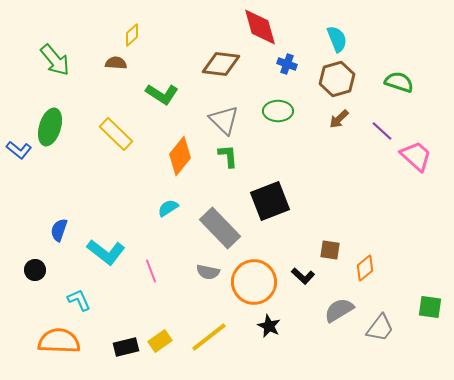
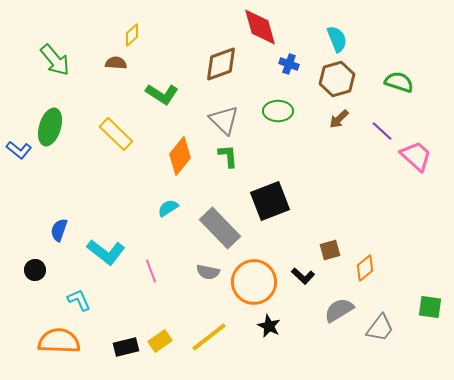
brown diamond at (221, 64): rotated 27 degrees counterclockwise
blue cross at (287, 64): moved 2 px right
brown square at (330, 250): rotated 25 degrees counterclockwise
